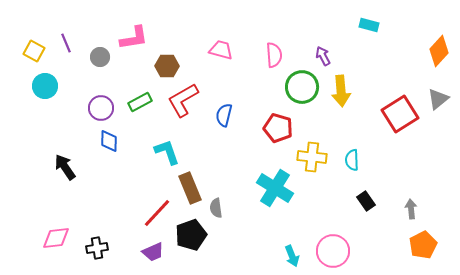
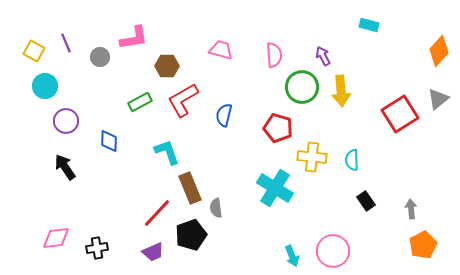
purple circle: moved 35 px left, 13 px down
